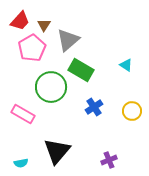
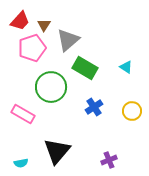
pink pentagon: rotated 12 degrees clockwise
cyan triangle: moved 2 px down
green rectangle: moved 4 px right, 2 px up
